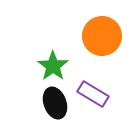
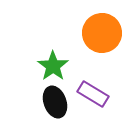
orange circle: moved 3 px up
black ellipse: moved 1 px up
